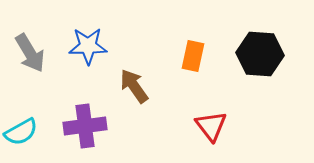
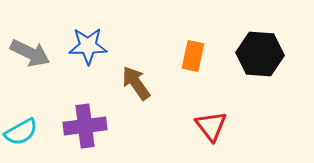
gray arrow: rotated 33 degrees counterclockwise
brown arrow: moved 2 px right, 3 px up
